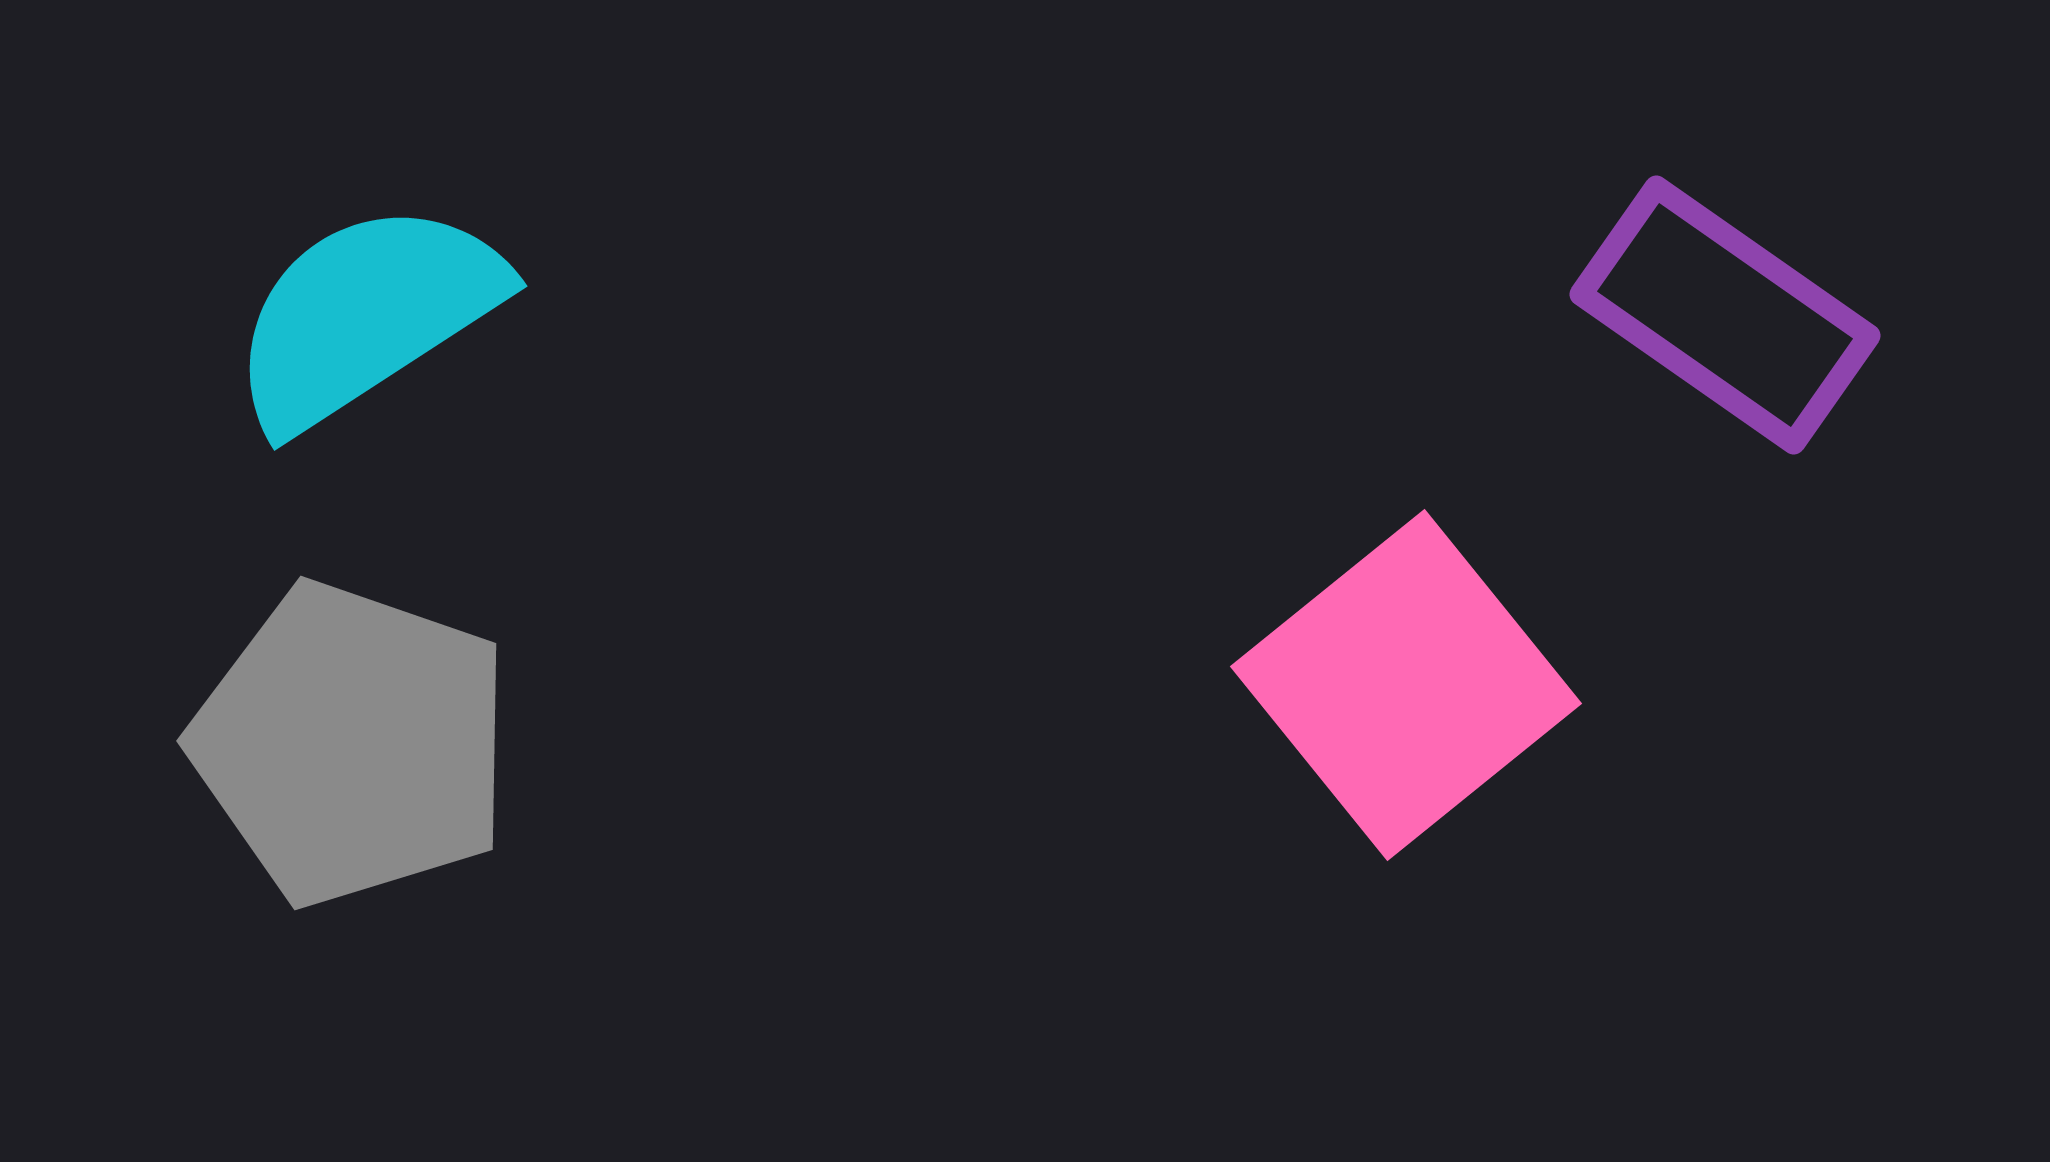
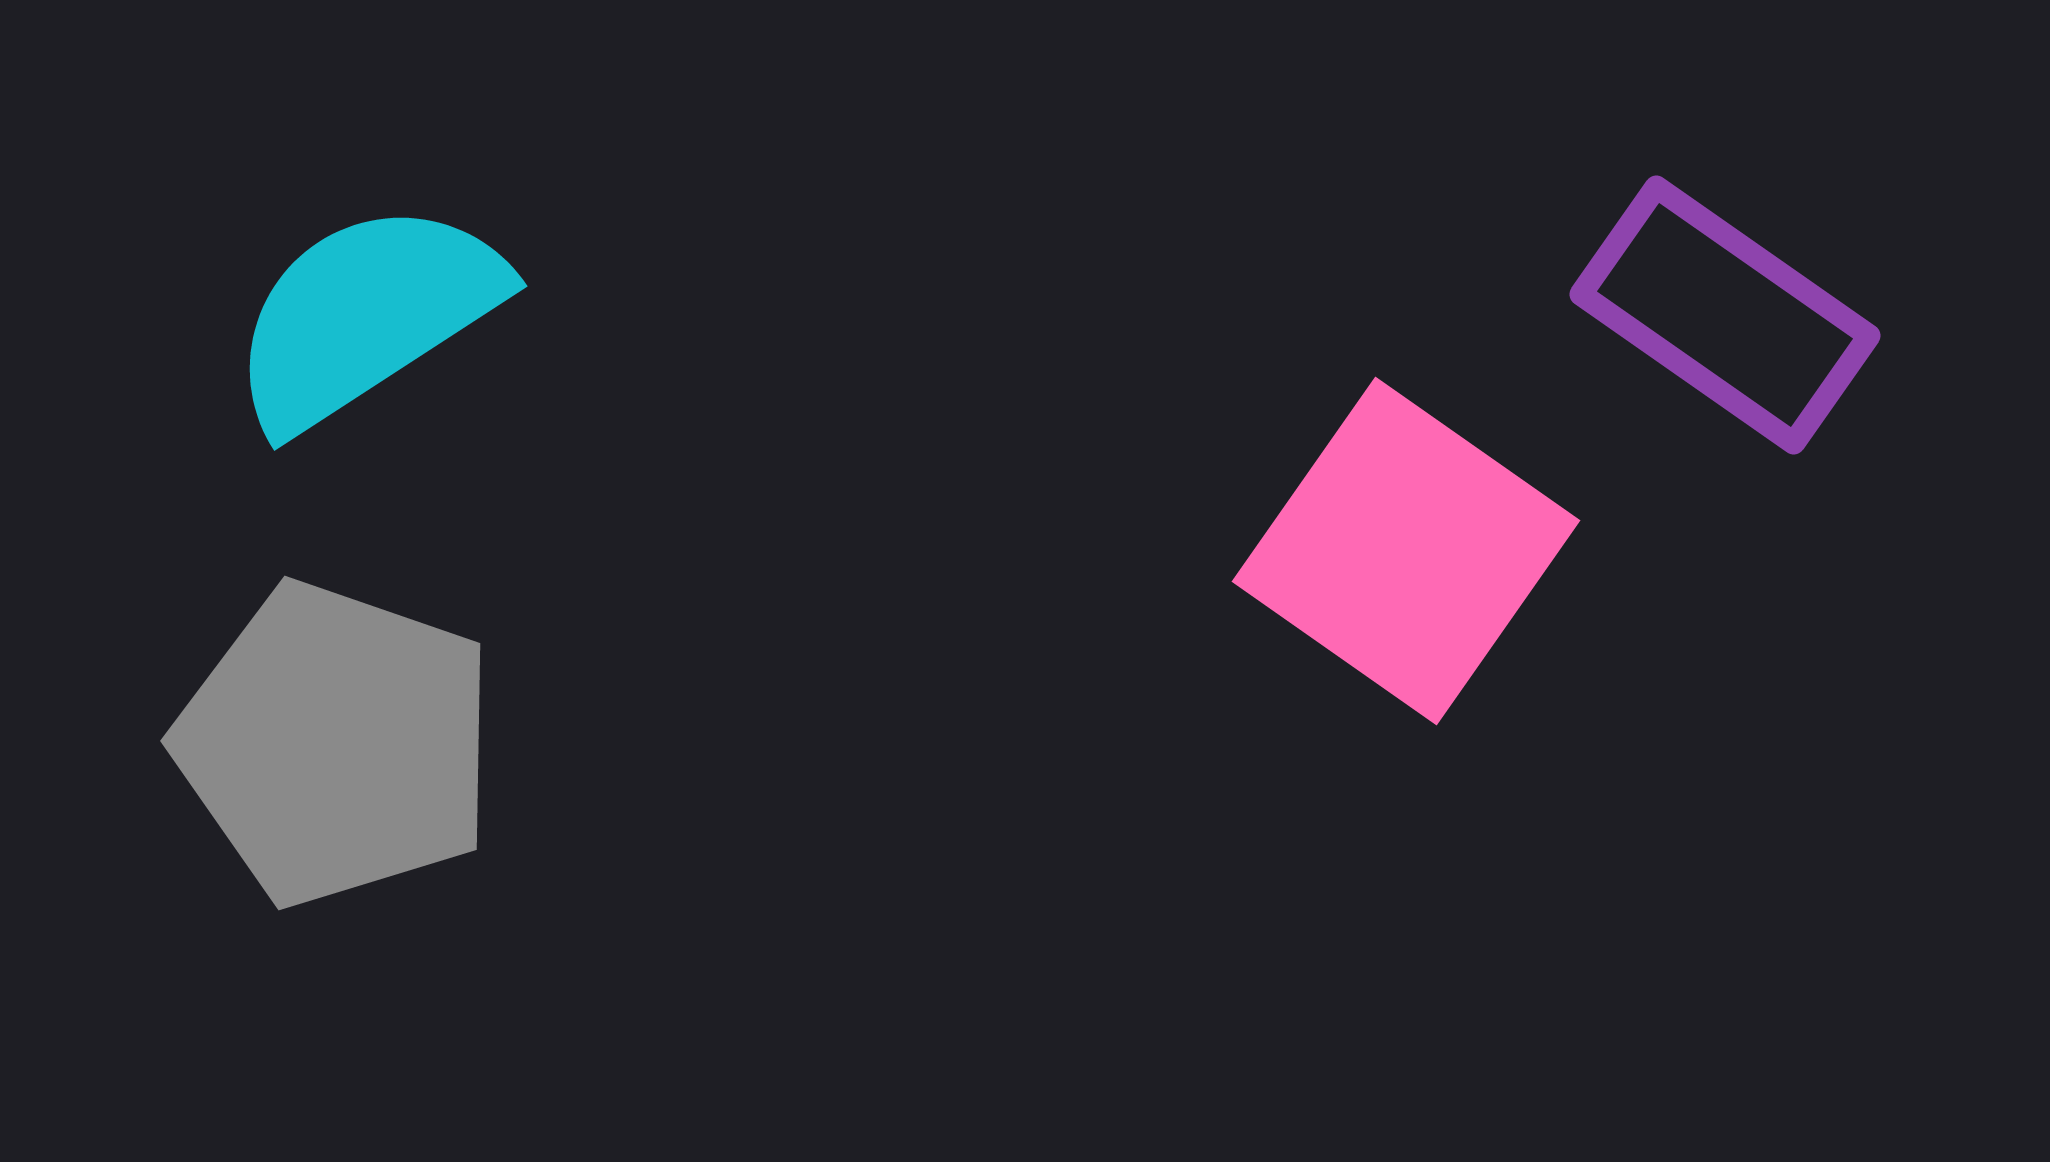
pink square: moved 134 px up; rotated 16 degrees counterclockwise
gray pentagon: moved 16 px left
